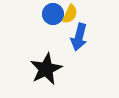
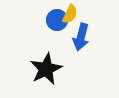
blue circle: moved 4 px right, 6 px down
blue arrow: moved 2 px right
